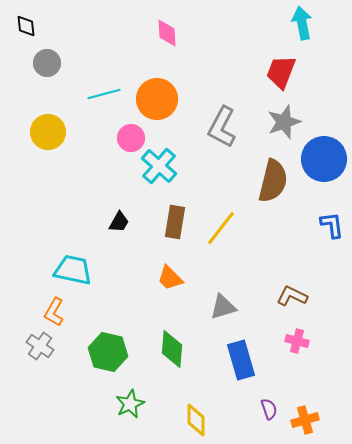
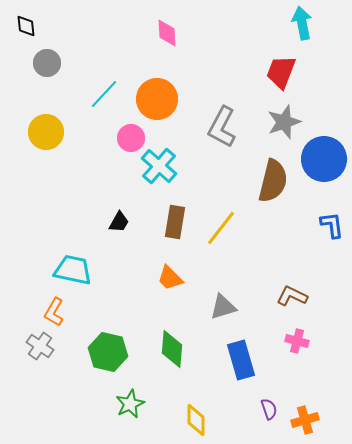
cyan line: rotated 32 degrees counterclockwise
yellow circle: moved 2 px left
